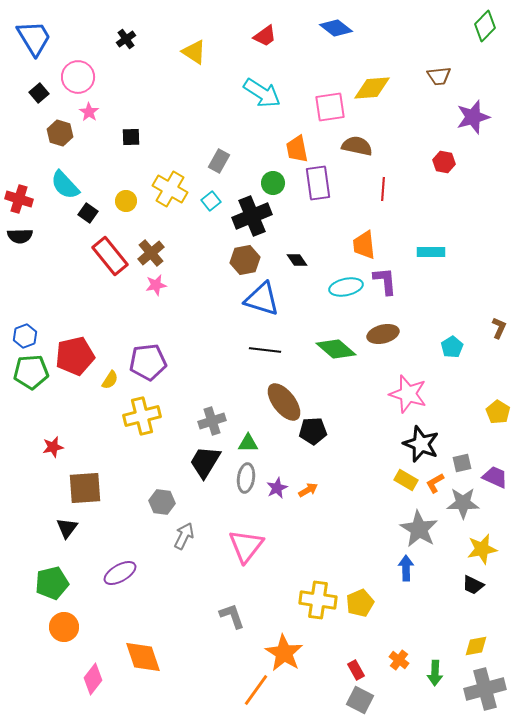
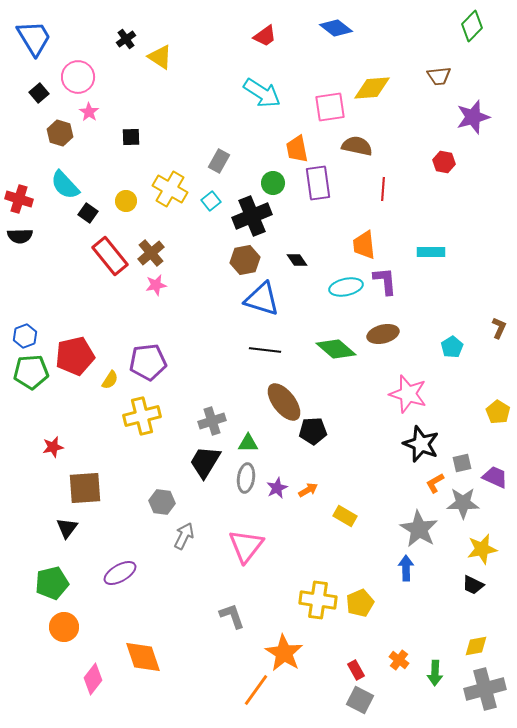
green diamond at (485, 26): moved 13 px left
yellow triangle at (194, 52): moved 34 px left, 5 px down
yellow rectangle at (406, 480): moved 61 px left, 36 px down
